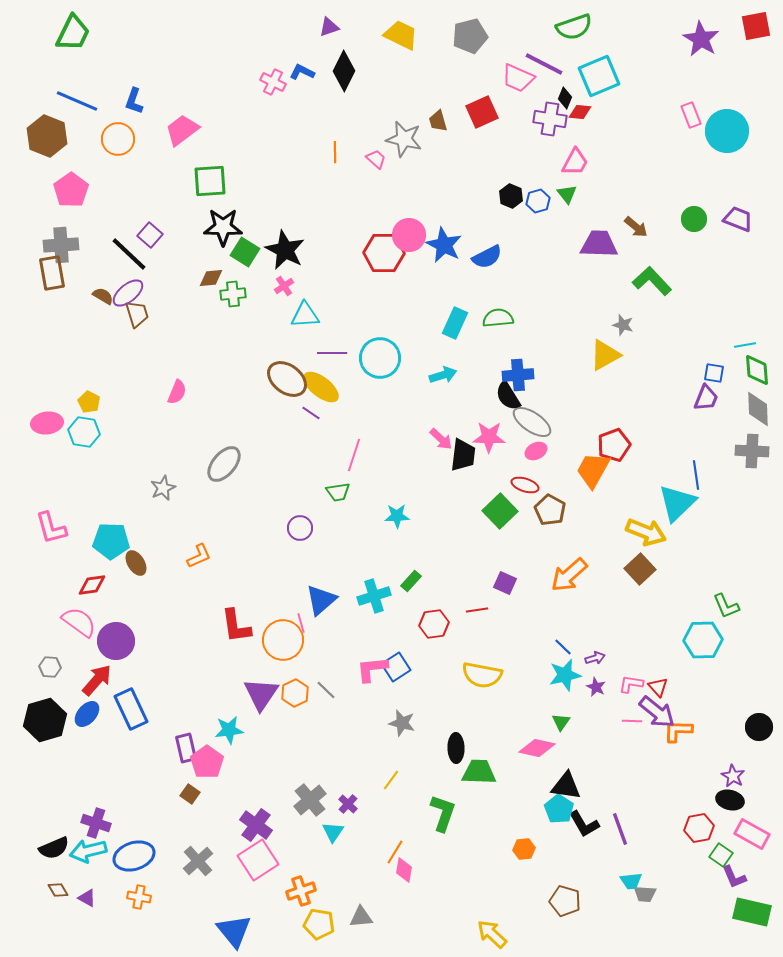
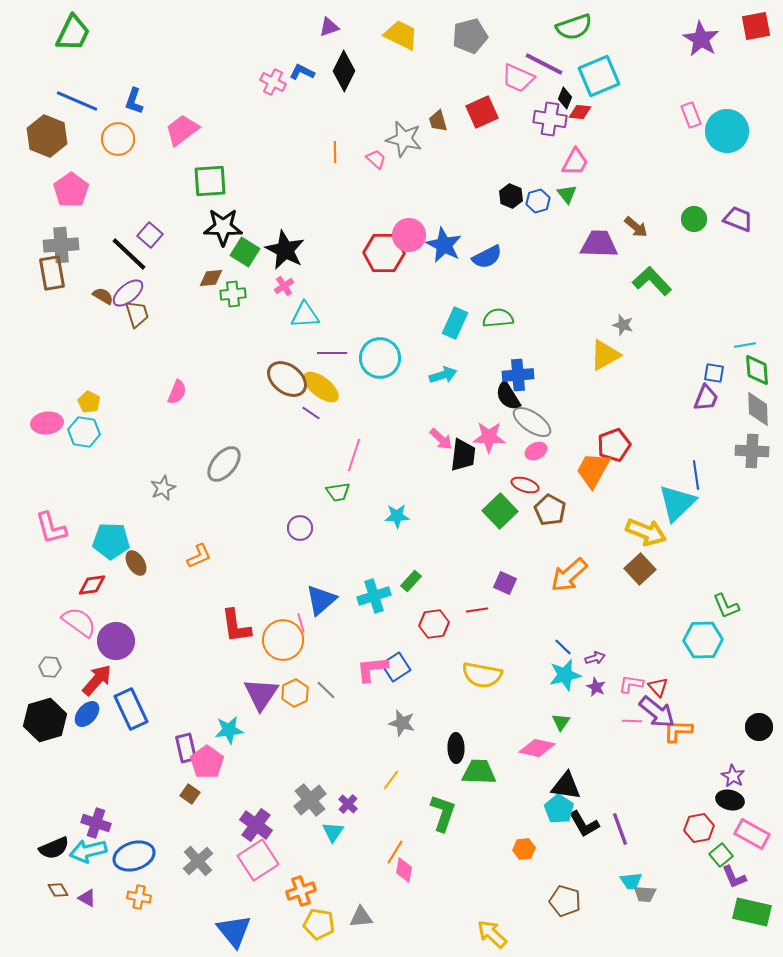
green square at (721, 855): rotated 15 degrees clockwise
